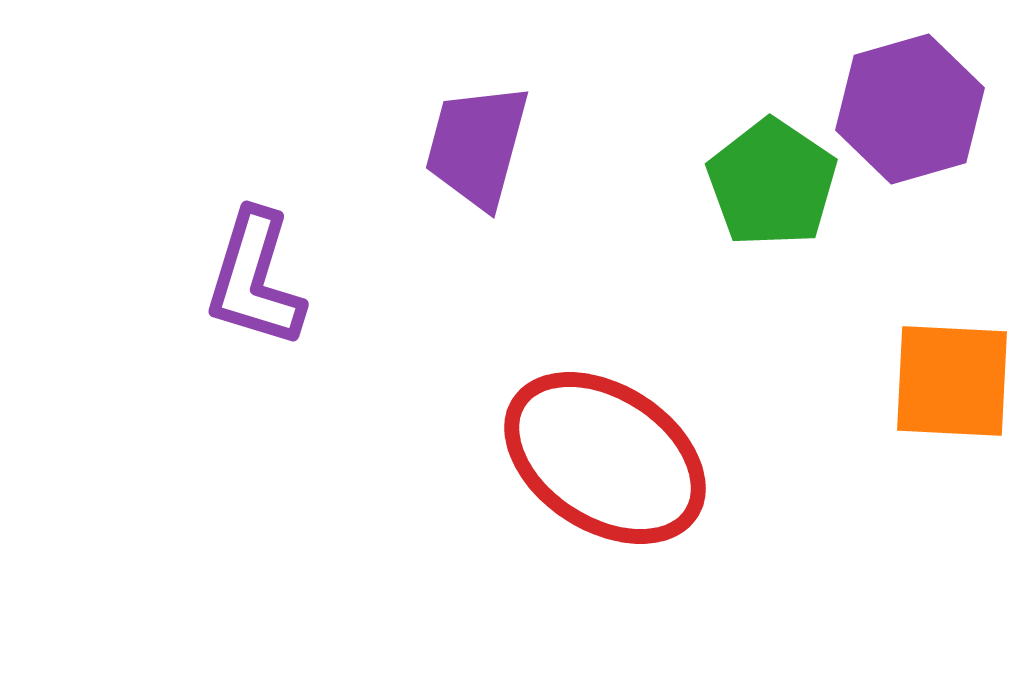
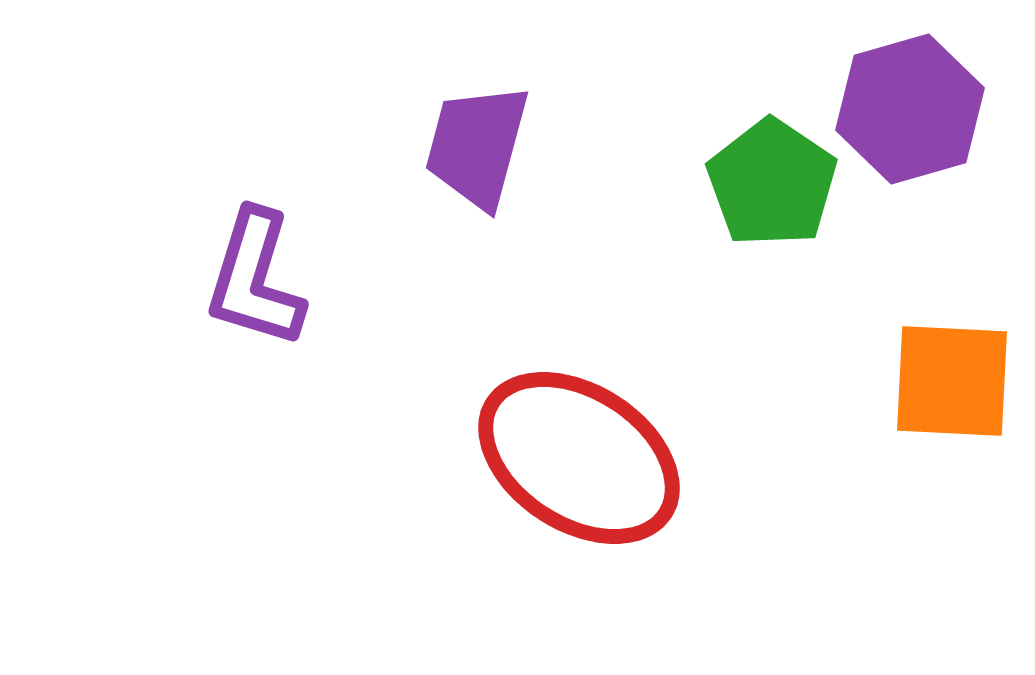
red ellipse: moved 26 px left
